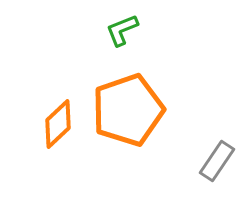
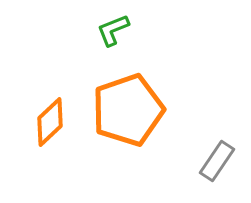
green L-shape: moved 9 px left
orange diamond: moved 8 px left, 2 px up
